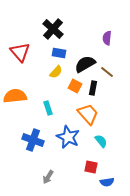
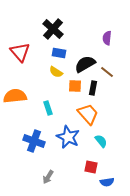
yellow semicircle: rotated 80 degrees clockwise
orange square: rotated 24 degrees counterclockwise
blue cross: moved 1 px right, 1 px down
